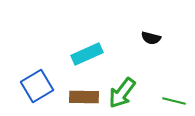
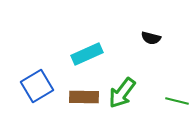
green line: moved 3 px right
